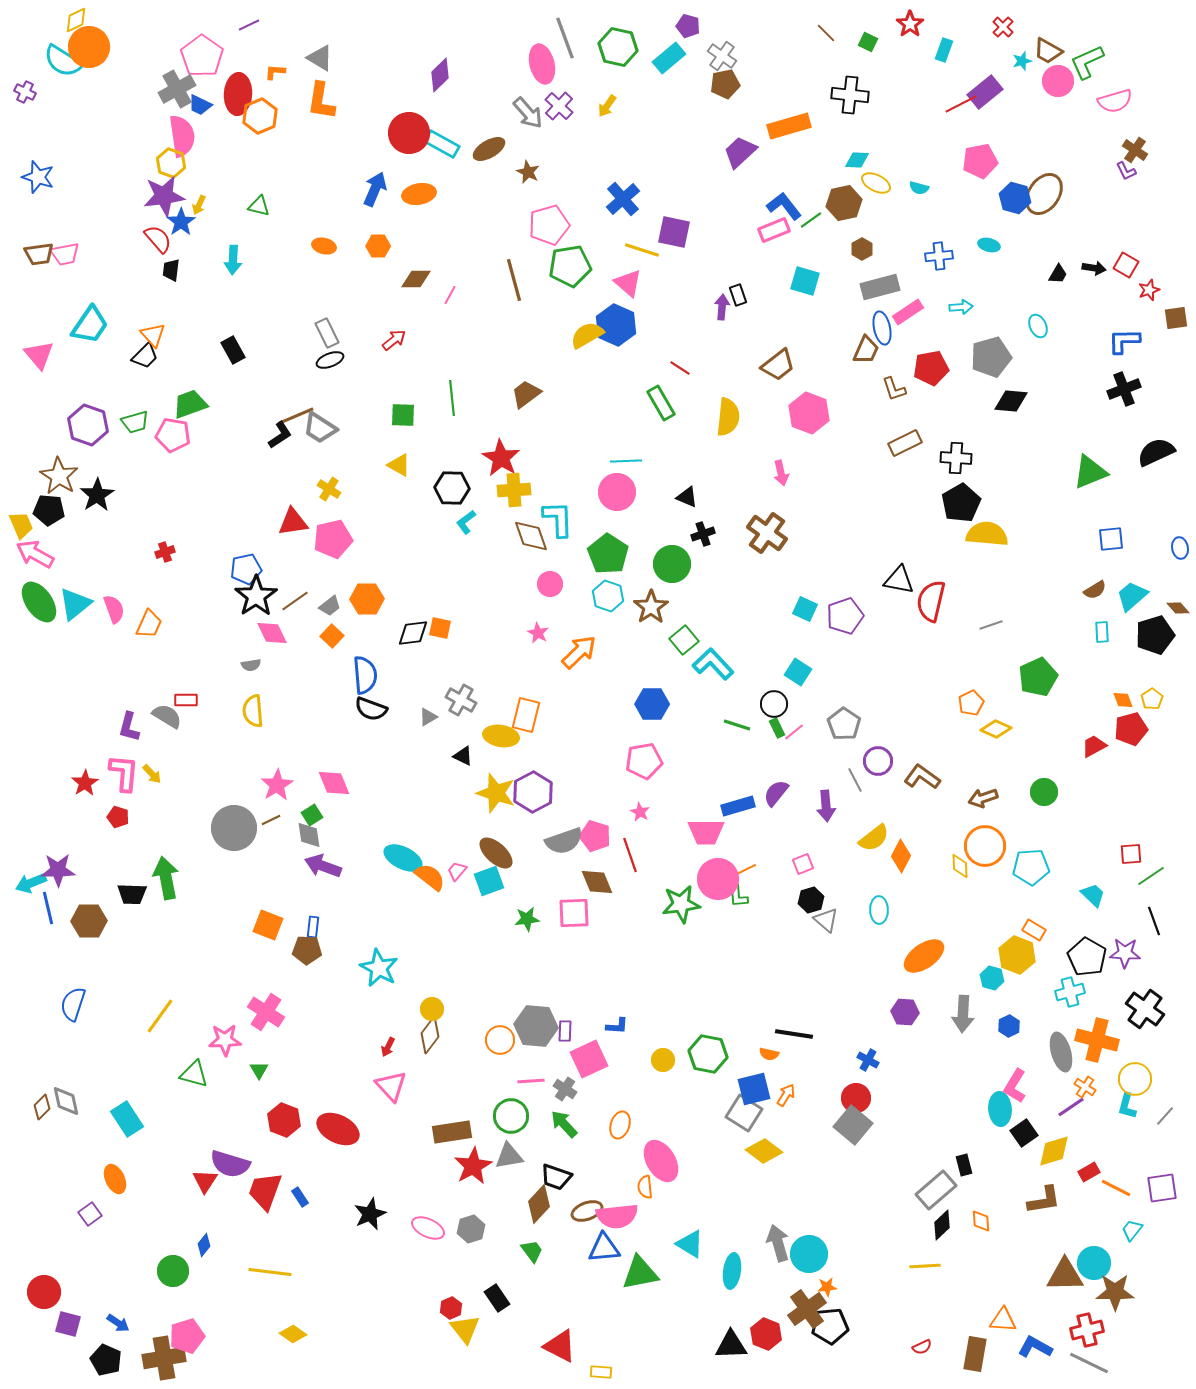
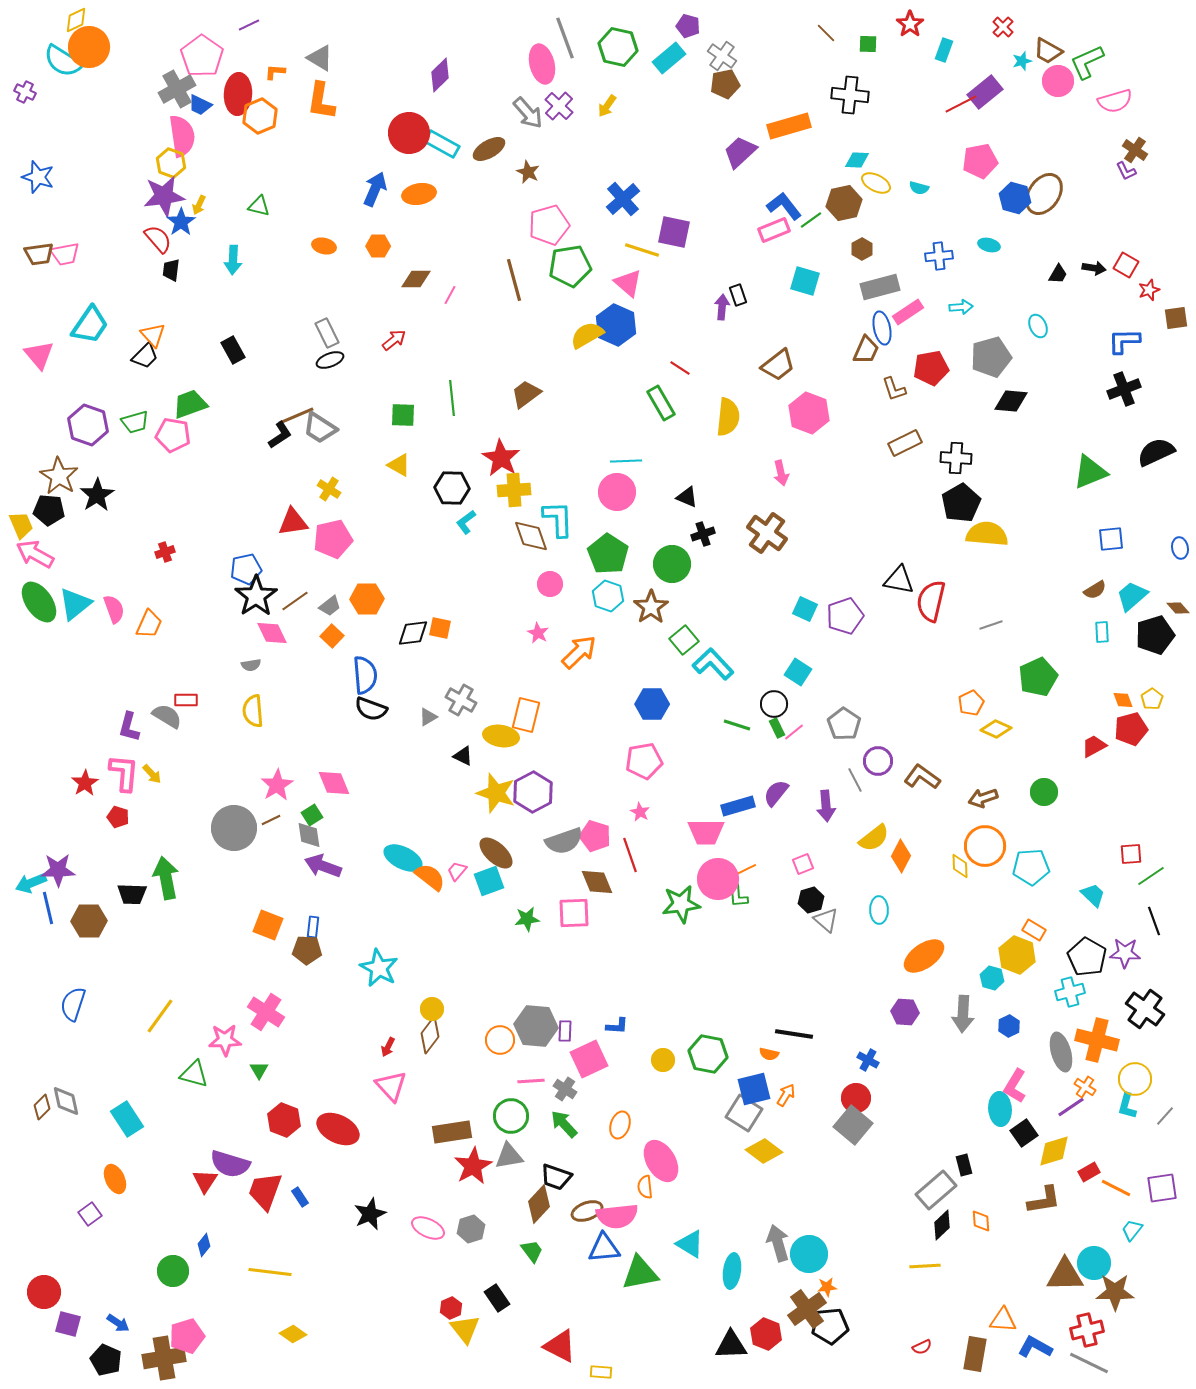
green square at (868, 42): moved 2 px down; rotated 24 degrees counterclockwise
